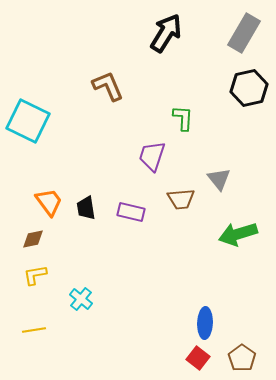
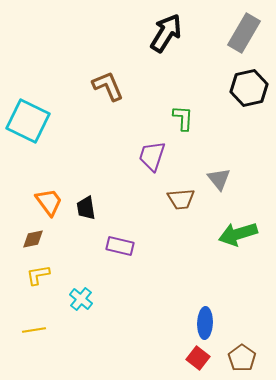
purple rectangle: moved 11 px left, 34 px down
yellow L-shape: moved 3 px right
